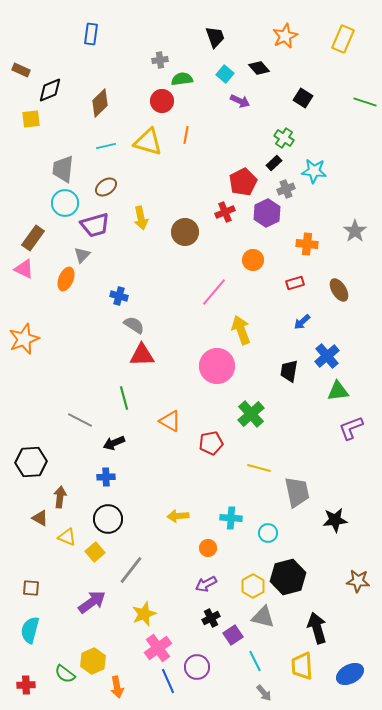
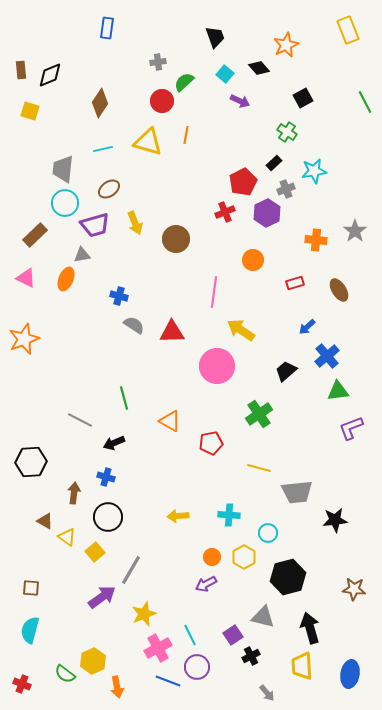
blue rectangle at (91, 34): moved 16 px right, 6 px up
orange star at (285, 36): moved 1 px right, 9 px down
yellow rectangle at (343, 39): moved 5 px right, 9 px up; rotated 44 degrees counterclockwise
gray cross at (160, 60): moved 2 px left, 2 px down
brown rectangle at (21, 70): rotated 60 degrees clockwise
green semicircle at (182, 79): moved 2 px right, 3 px down; rotated 35 degrees counterclockwise
black diamond at (50, 90): moved 15 px up
black square at (303, 98): rotated 30 degrees clockwise
green line at (365, 102): rotated 45 degrees clockwise
brown diamond at (100, 103): rotated 12 degrees counterclockwise
yellow square at (31, 119): moved 1 px left, 8 px up; rotated 24 degrees clockwise
green cross at (284, 138): moved 3 px right, 6 px up
cyan line at (106, 146): moved 3 px left, 3 px down
cyan star at (314, 171): rotated 15 degrees counterclockwise
brown ellipse at (106, 187): moved 3 px right, 2 px down
yellow arrow at (141, 218): moved 6 px left, 5 px down; rotated 10 degrees counterclockwise
brown circle at (185, 232): moved 9 px left, 7 px down
brown rectangle at (33, 238): moved 2 px right, 3 px up; rotated 10 degrees clockwise
orange cross at (307, 244): moved 9 px right, 4 px up
gray triangle at (82, 255): rotated 36 degrees clockwise
pink triangle at (24, 269): moved 2 px right, 9 px down
pink line at (214, 292): rotated 32 degrees counterclockwise
blue arrow at (302, 322): moved 5 px right, 5 px down
yellow arrow at (241, 330): rotated 36 degrees counterclockwise
red triangle at (142, 355): moved 30 px right, 23 px up
black trapezoid at (289, 371): moved 3 px left; rotated 40 degrees clockwise
green cross at (251, 414): moved 8 px right; rotated 8 degrees clockwise
blue cross at (106, 477): rotated 18 degrees clockwise
gray trapezoid at (297, 492): rotated 96 degrees clockwise
brown arrow at (60, 497): moved 14 px right, 4 px up
brown triangle at (40, 518): moved 5 px right, 3 px down
cyan cross at (231, 518): moved 2 px left, 3 px up
black circle at (108, 519): moved 2 px up
yellow triangle at (67, 537): rotated 12 degrees clockwise
orange circle at (208, 548): moved 4 px right, 9 px down
gray line at (131, 570): rotated 8 degrees counterclockwise
brown star at (358, 581): moved 4 px left, 8 px down
yellow hexagon at (253, 586): moved 9 px left, 29 px up
purple arrow at (92, 602): moved 10 px right, 5 px up
black cross at (211, 618): moved 40 px right, 38 px down
black arrow at (317, 628): moved 7 px left
pink cross at (158, 648): rotated 8 degrees clockwise
cyan line at (255, 661): moved 65 px left, 26 px up
blue ellipse at (350, 674): rotated 52 degrees counterclockwise
blue line at (168, 681): rotated 45 degrees counterclockwise
red cross at (26, 685): moved 4 px left, 1 px up; rotated 24 degrees clockwise
gray arrow at (264, 693): moved 3 px right
